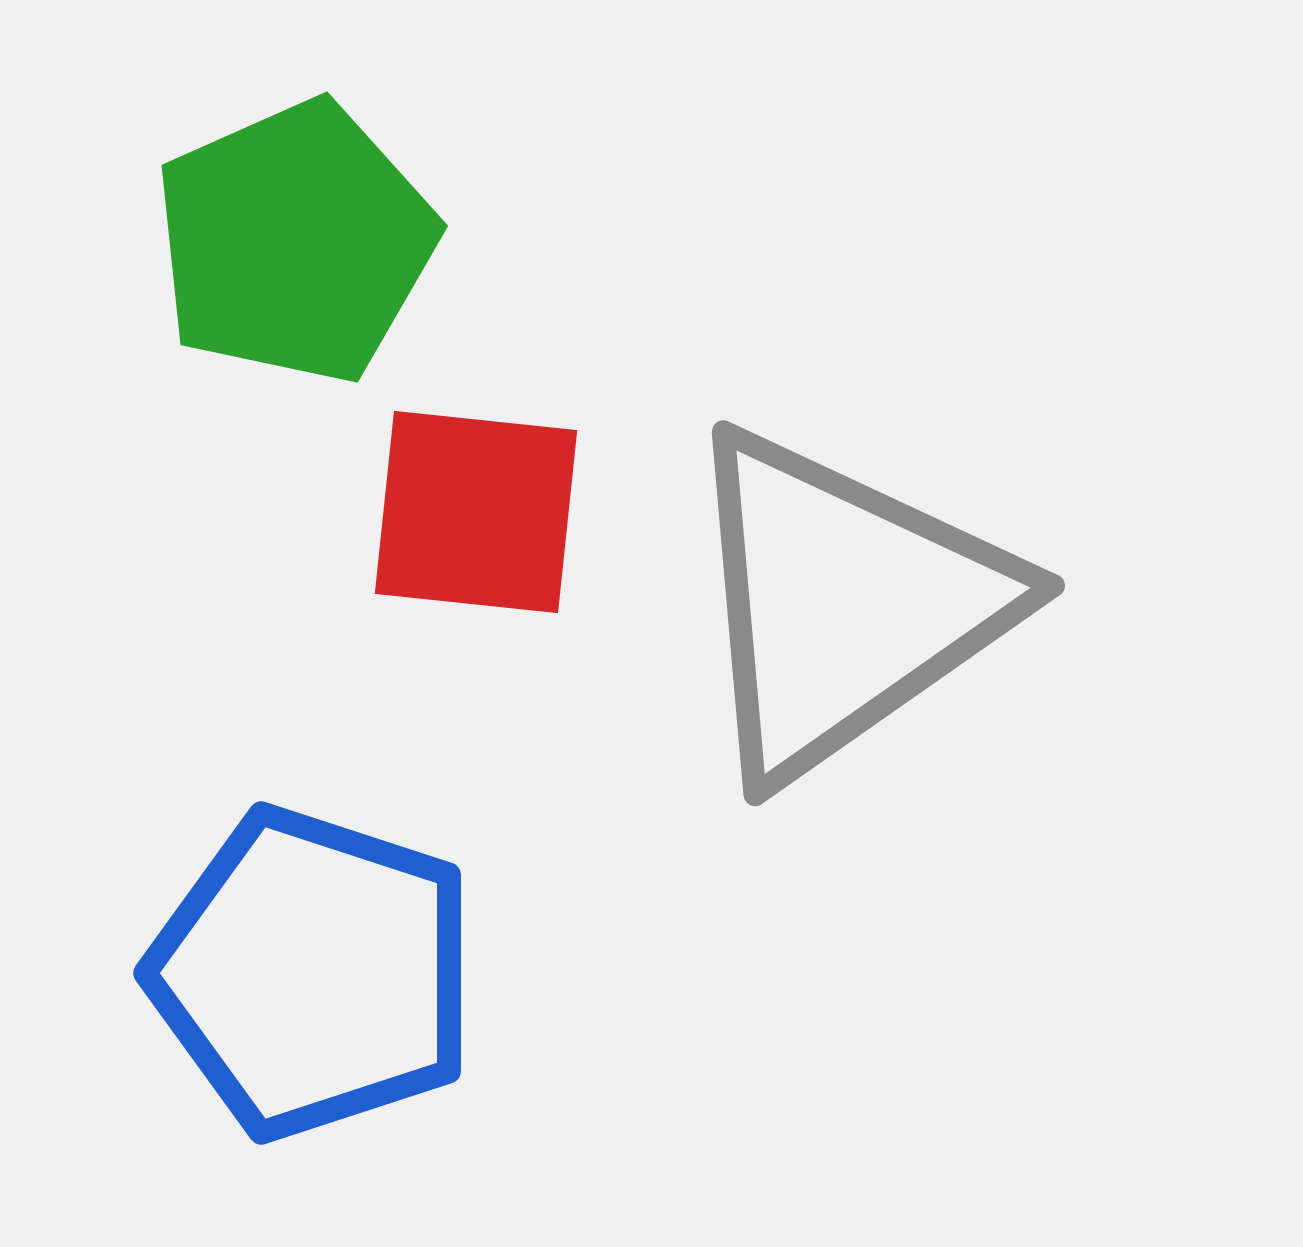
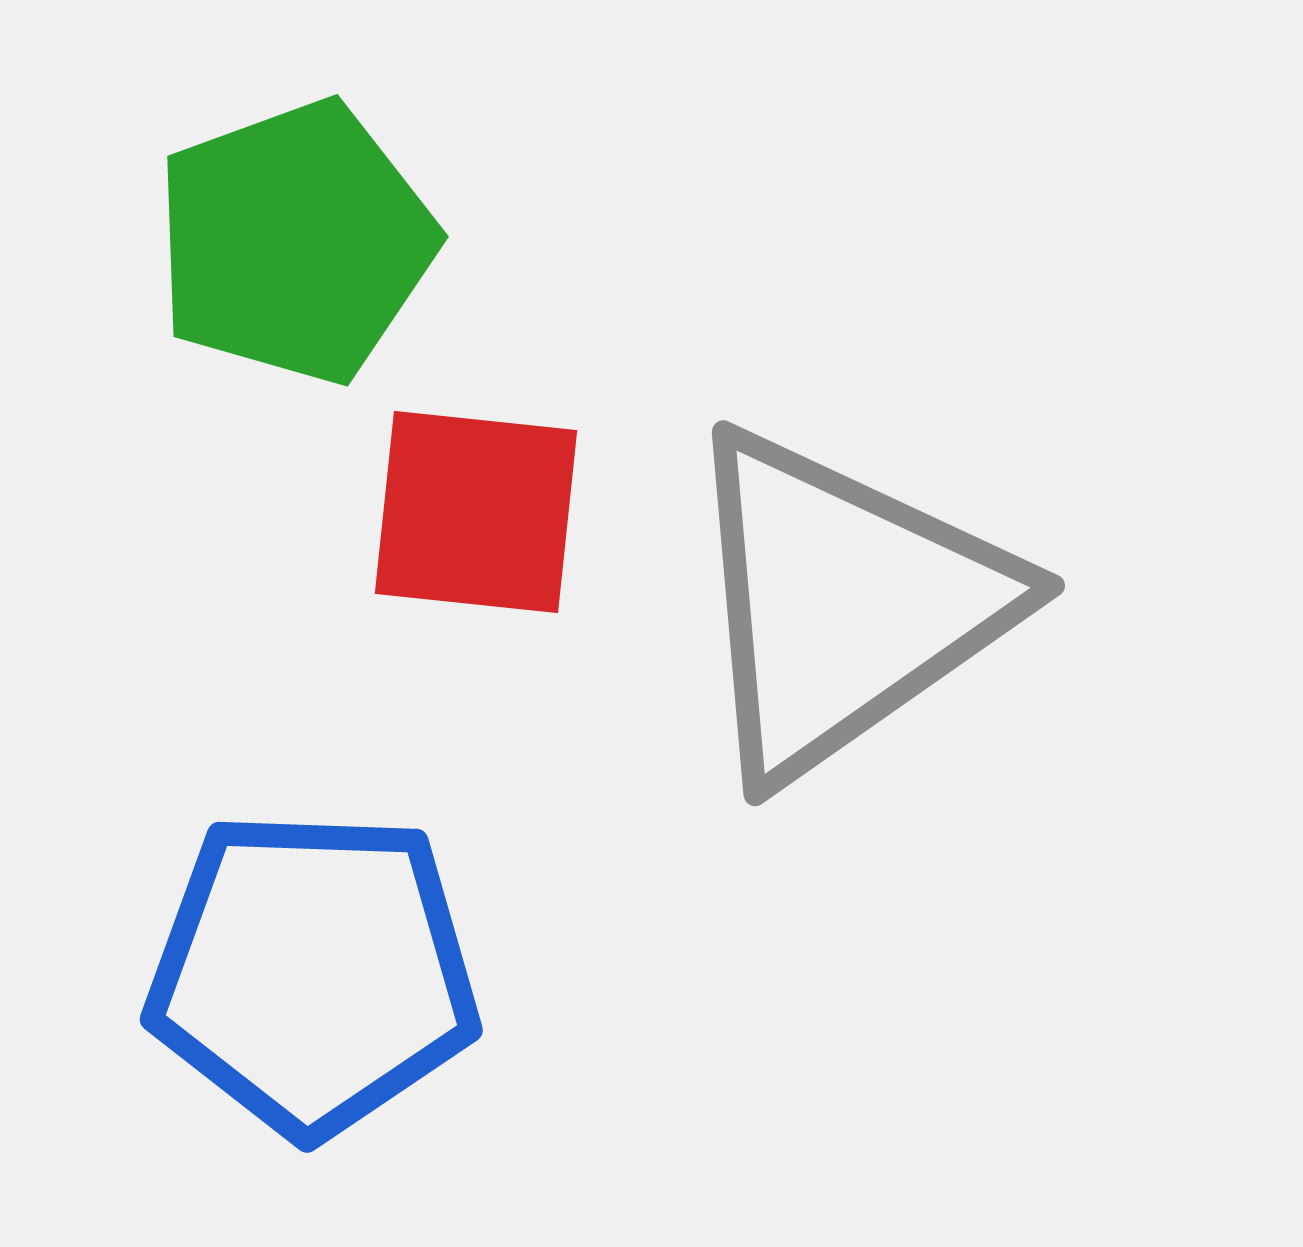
green pentagon: rotated 4 degrees clockwise
blue pentagon: rotated 16 degrees counterclockwise
